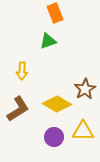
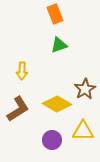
orange rectangle: moved 1 px down
green triangle: moved 11 px right, 4 px down
purple circle: moved 2 px left, 3 px down
